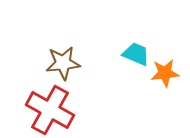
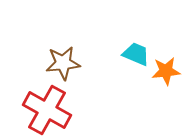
orange star: moved 1 px right, 2 px up
red cross: moved 3 px left
